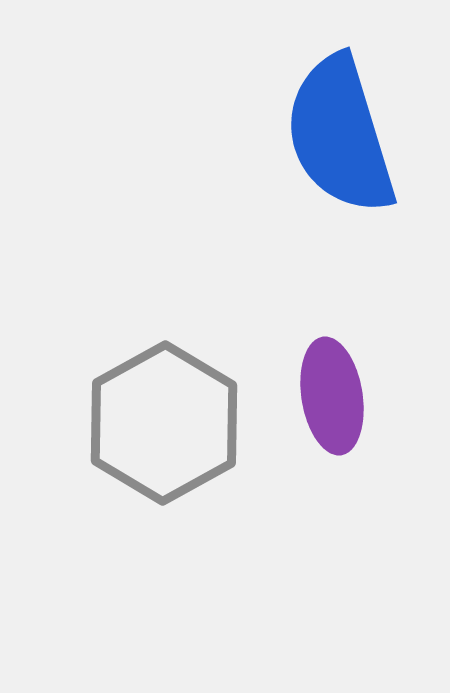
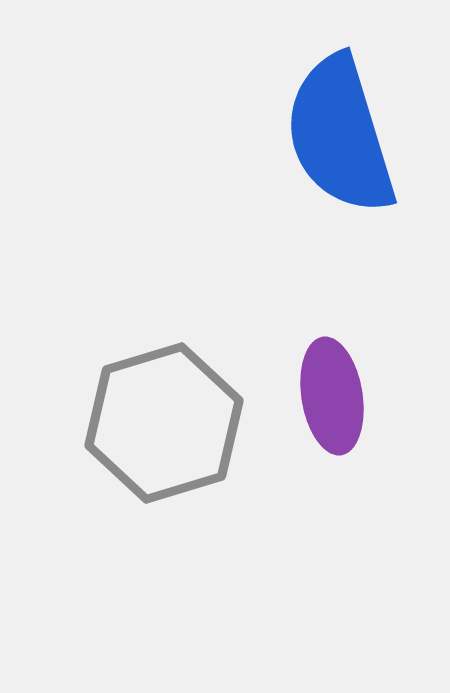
gray hexagon: rotated 12 degrees clockwise
